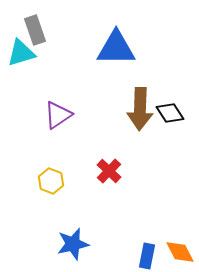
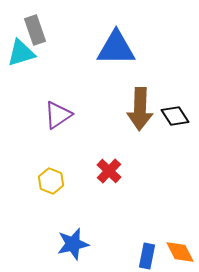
black diamond: moved 5 px right, 3 px down
